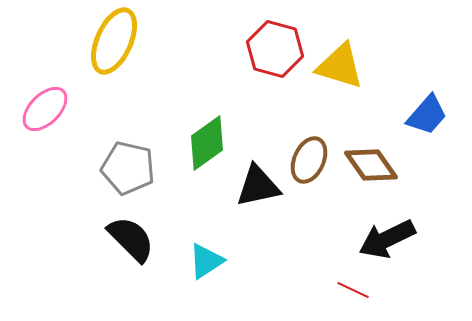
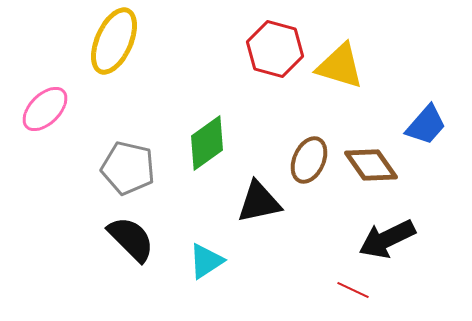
blue trapezoid: moved 1 px left, 10 px down
black triangle: moved 1 px right, 16 px down
